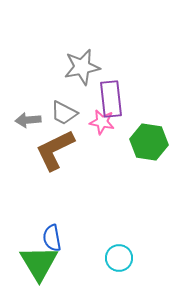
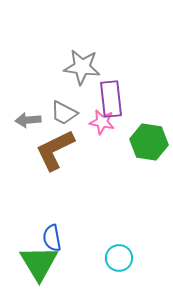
gray star: rotated 18 degrees clockwise
